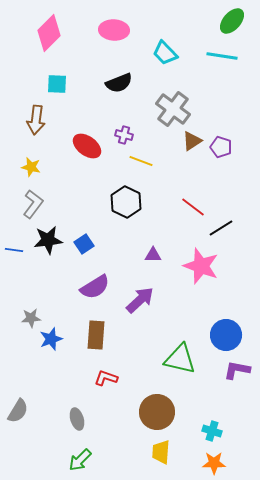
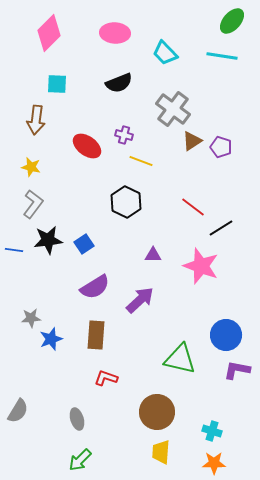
pink ellipse: moved 1 px right, 3 px down
